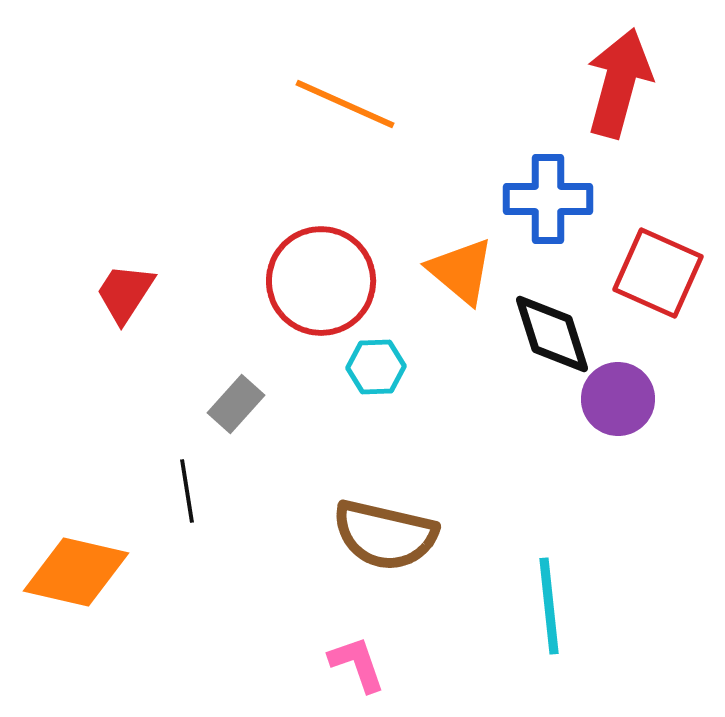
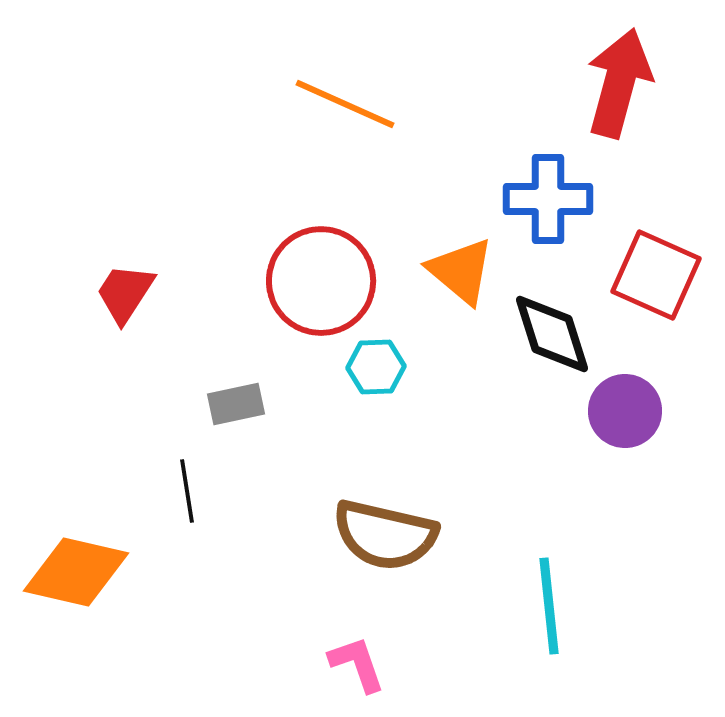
red square: moved 2 px left, 2 px down
purple circle: moved 7 px right, 12 px down
gray rectangle: rotated 36 degrees clockwise
